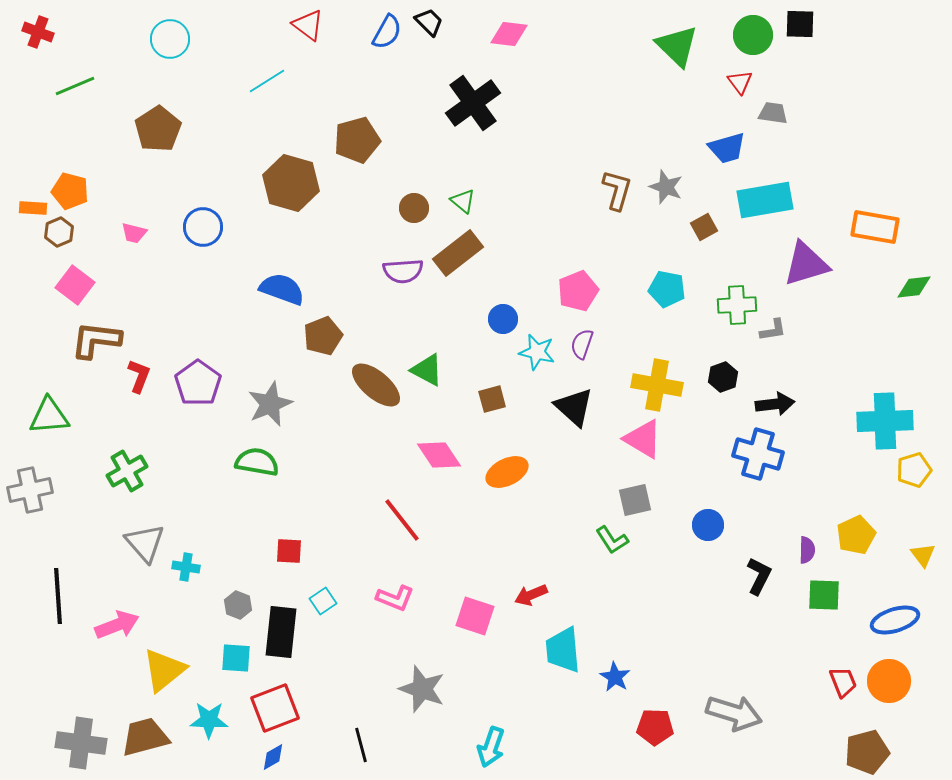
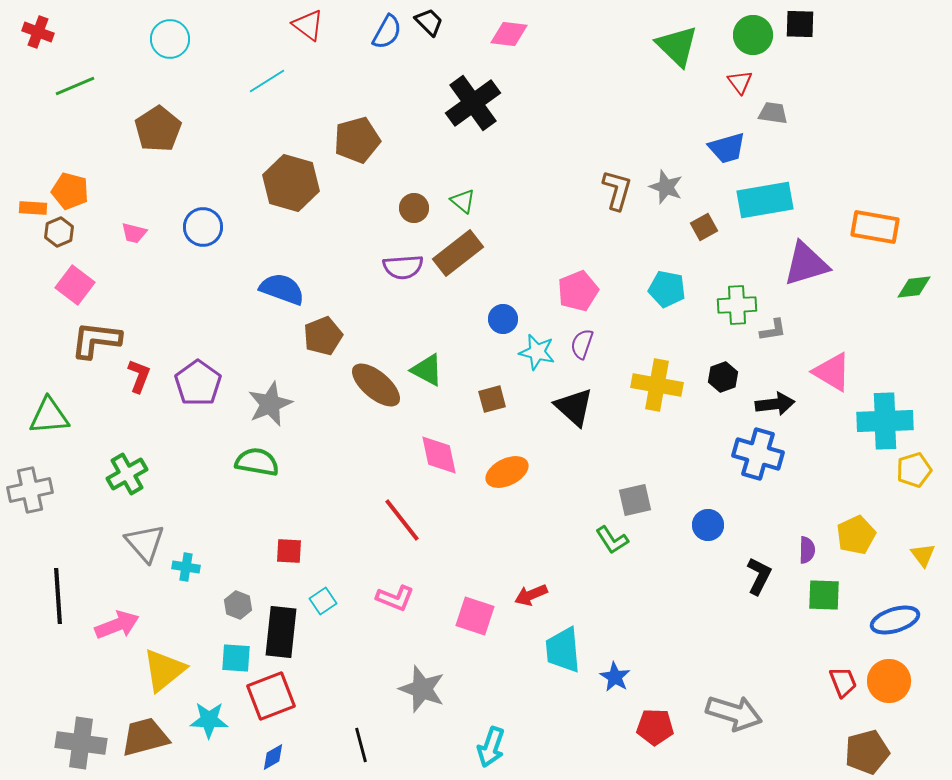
purple semicircle at (403, 271): moved 4 px up
pink triangle at (643, 439): moved 189 px right, 67 px up
pink diamond at (439, 455): rotated 21 degrees clockwise
green cross at (127, 471): moved 3 px down
red square at (275, 708): moved 4 px left, 12 px up
